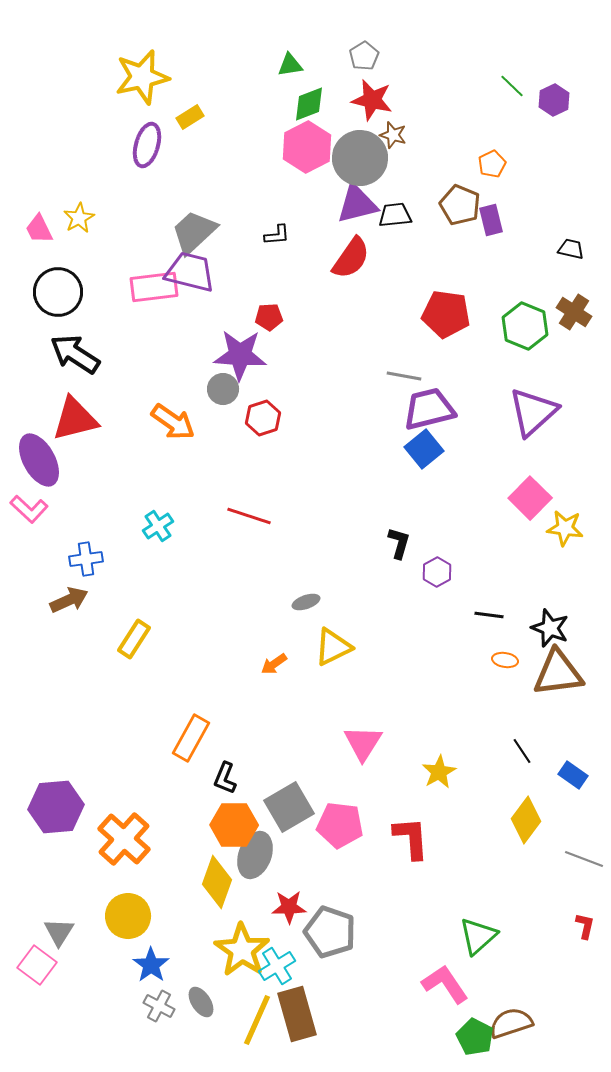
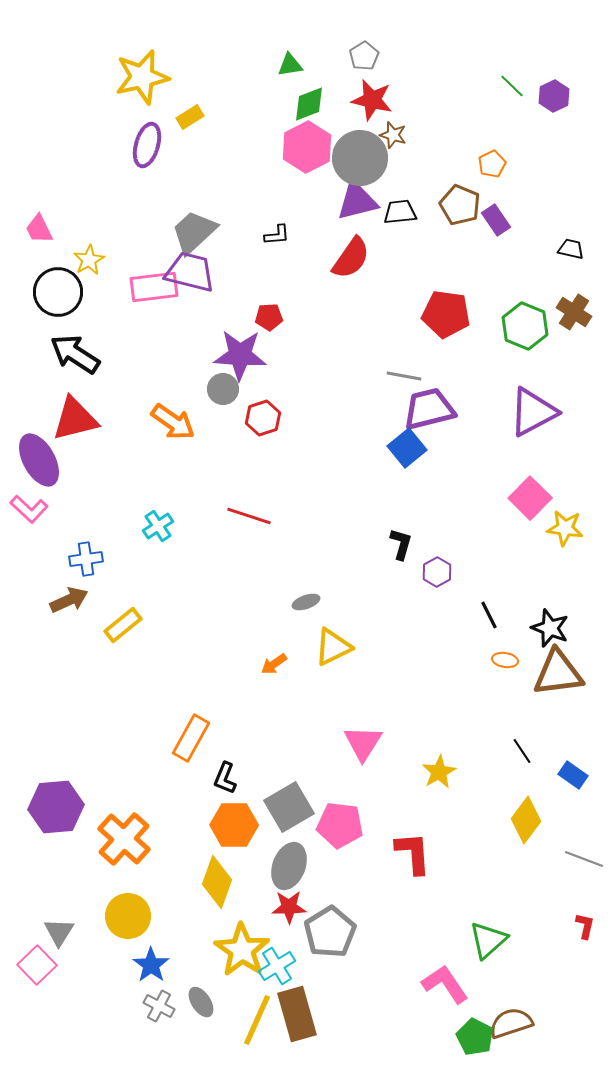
purple hexagon at (554, 100): moved 4 px up
purple triangle at (357, 204): moved 3 px up
black trapezoid at (395, 215): moved 5 px right, 3 px up
yellow star at (79, 218): moved 10 px right, 42 px down
purple rectangle at (491, 220): moved 5 px right; rotated 20 degrees counterclockwise
purple triangle at (533, 412): rotated 14 degrees clockwise
blue square at (424, 449): moved 17 px left, 1 px up
black L-shape at (399, 543): moved 2 px right, 1 px down
black line at (489, 615): rotated 56 degrees clockwise
yellow rectangle at (134, 639): moved 11 px left, 14 px up; rotated 18 degrees clockwise
red L-shape at (411, 838): moved 2 px right, 15 px down
gray ellipse at (255, 855): moved 34 px right, 11 px down
gray pentagon at (330, 932): rotated 21 degrees clockwise
green triangle at (478, 936): moved 10 px right, 4 px down
pink square at (37, 965): rotated 9 degrees clockwise
